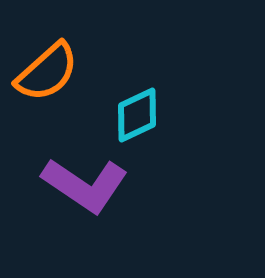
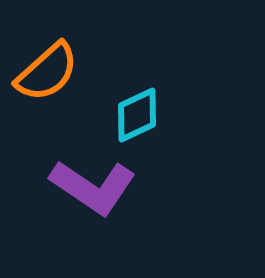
purple L-shape: moved 8 px right, 2 px down
